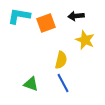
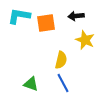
orange square: rotated 12 degrees clockwise
